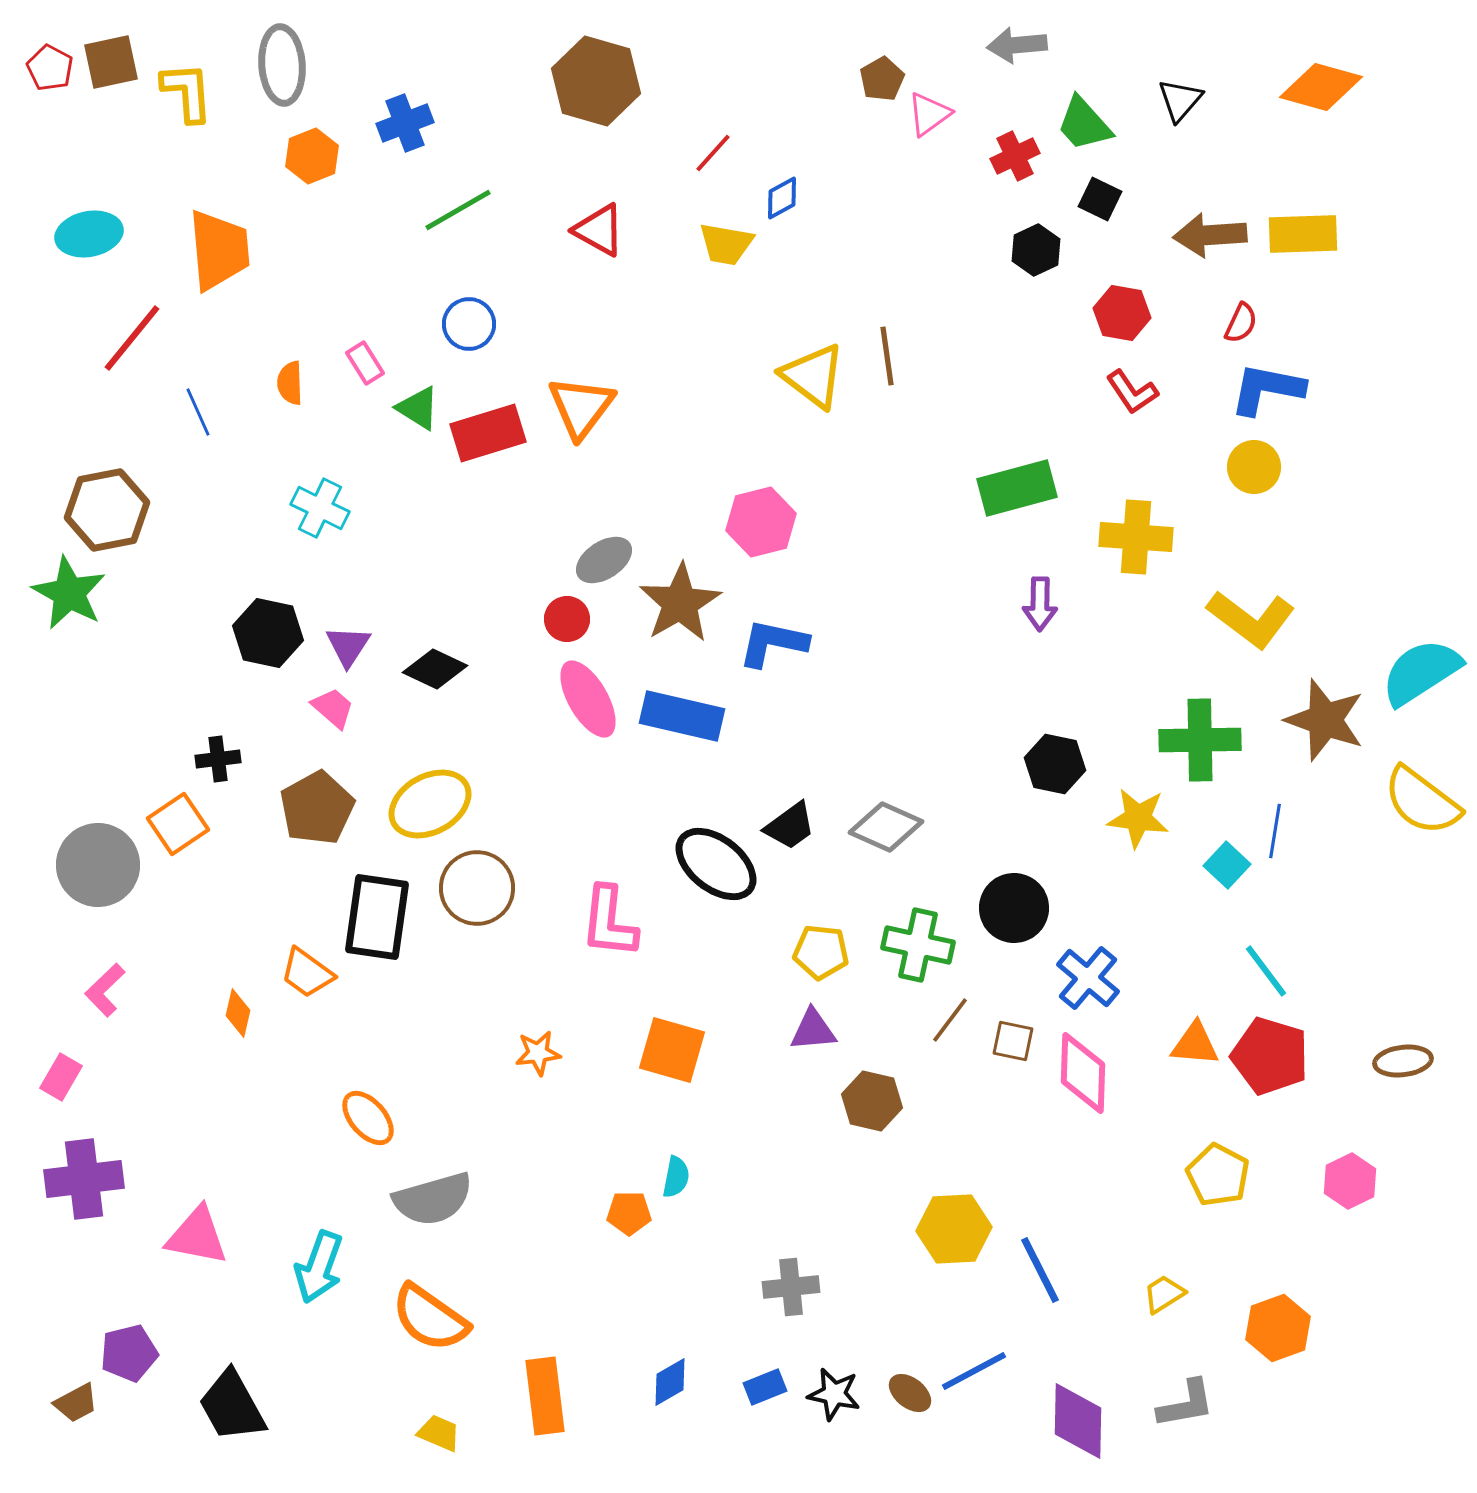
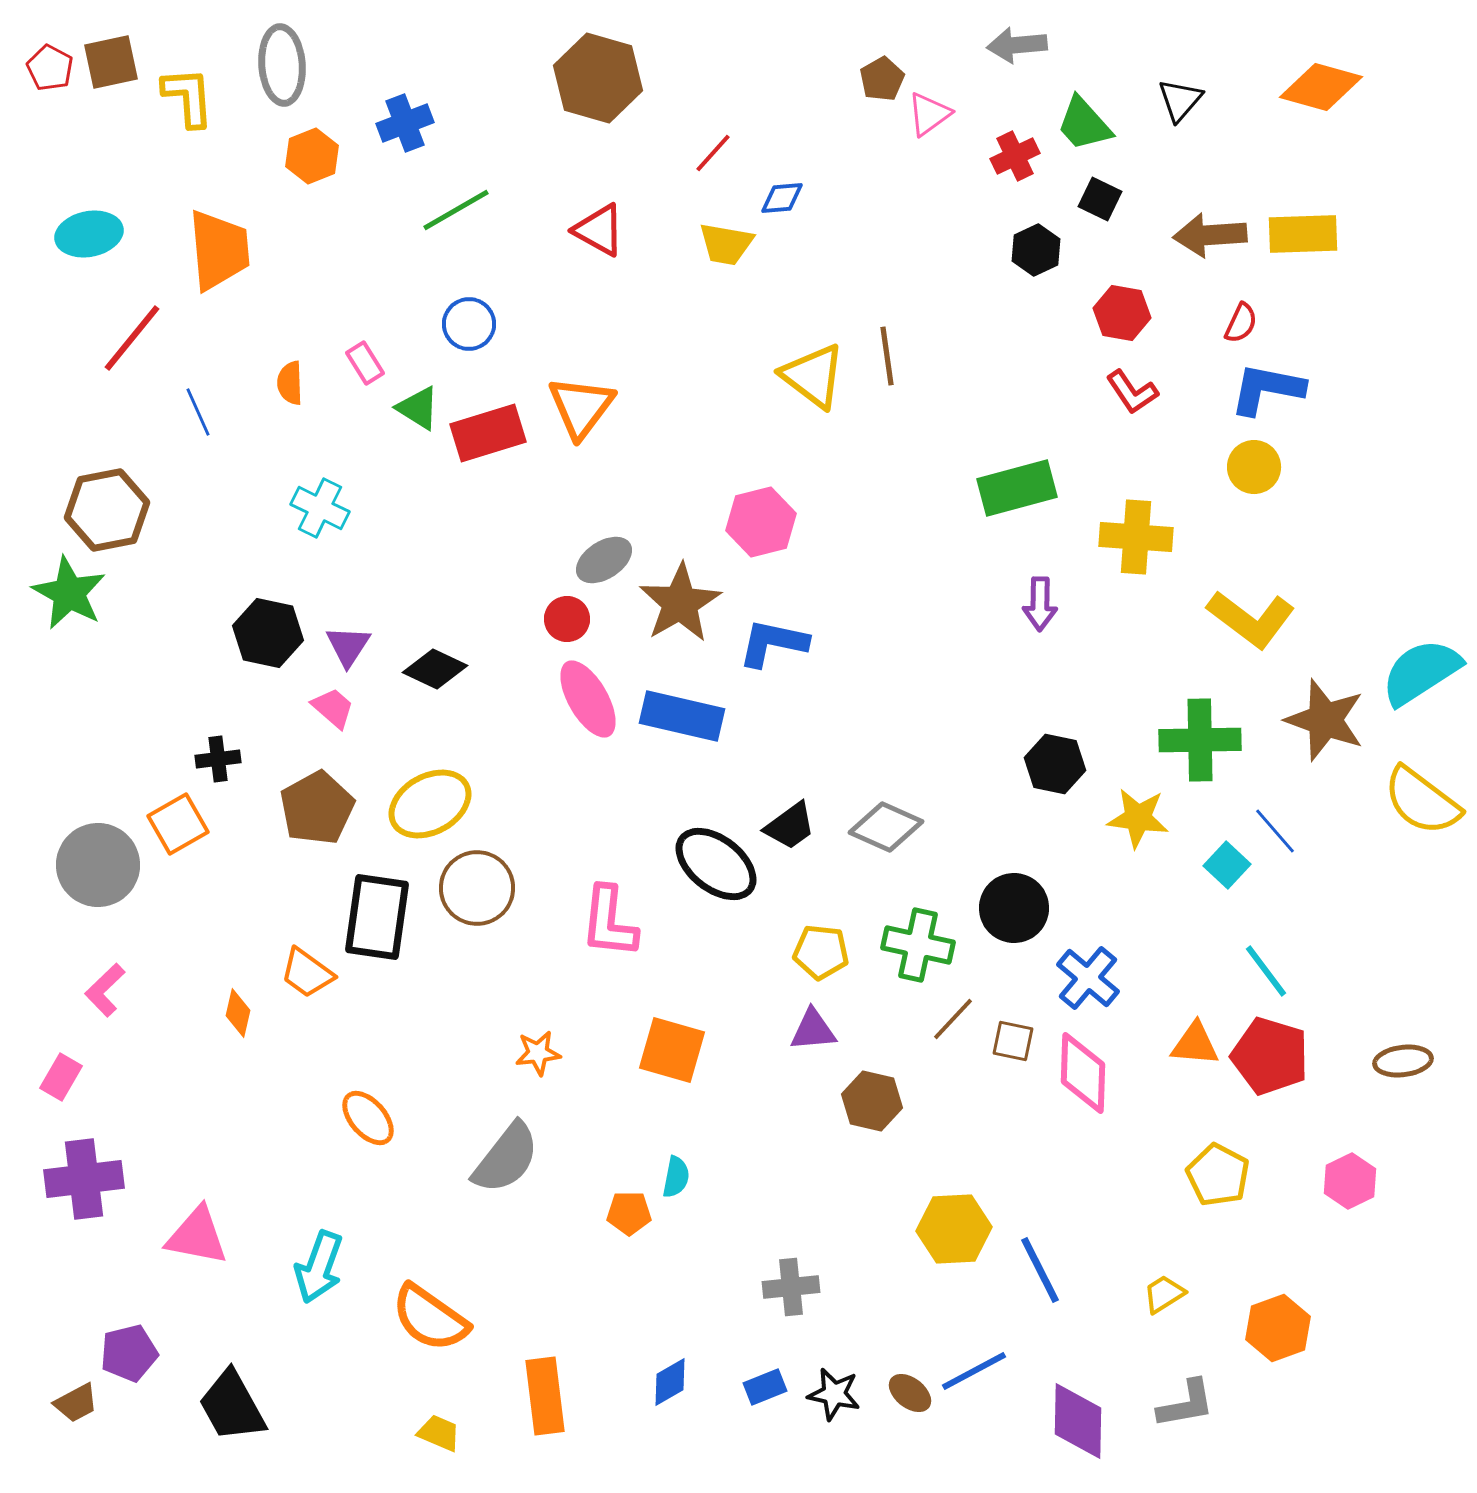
brown hexagon at (596, 81): moved 2 px right, 3 px up
yellow L-shape at (187, 92): moved 1 px right, 5 px down
blue diamond at (782, 198): rotated 24 degrees clockwise
green line at (458, 210): moved 2 px left
orange square at (178, 824): rotated 4 degrees clockwise
blue line at (1275, 831): rotated 50 degrees counterclockwise
brown line at (950, 1020): moved 3 px right, 1 px up; rotated 6 degrees clockwise
gray semicircle at (433, 1199): moved 73 px right, 41 px up; rotated 36 degrees counterclockwise
